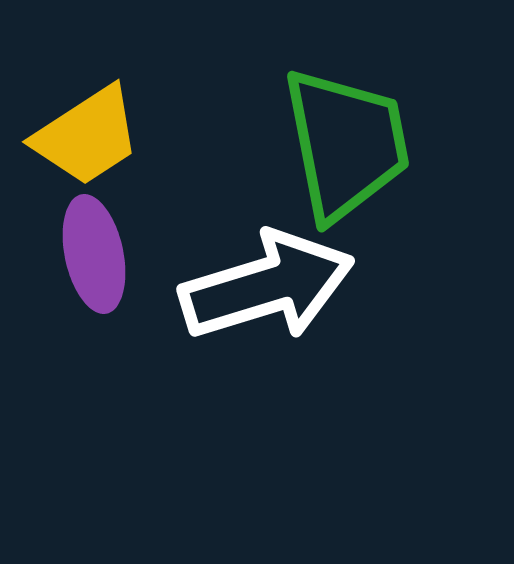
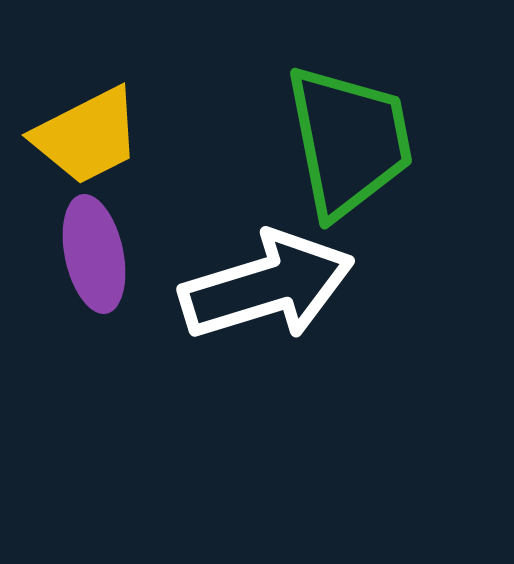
yellow trapezoid: rotated 6 degrees clockwise
green trapezoid: moved 3 px right, 3 px up
